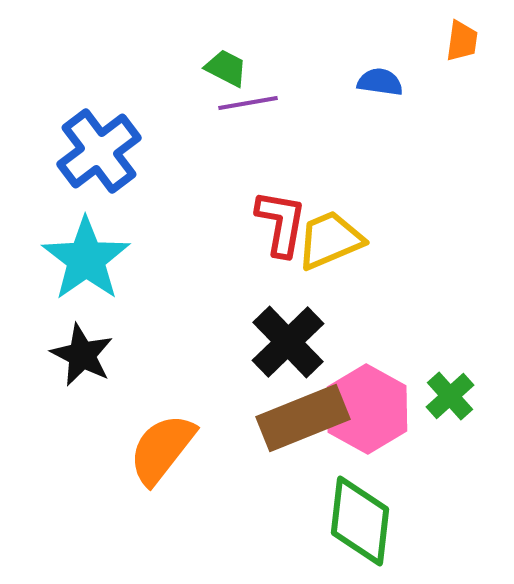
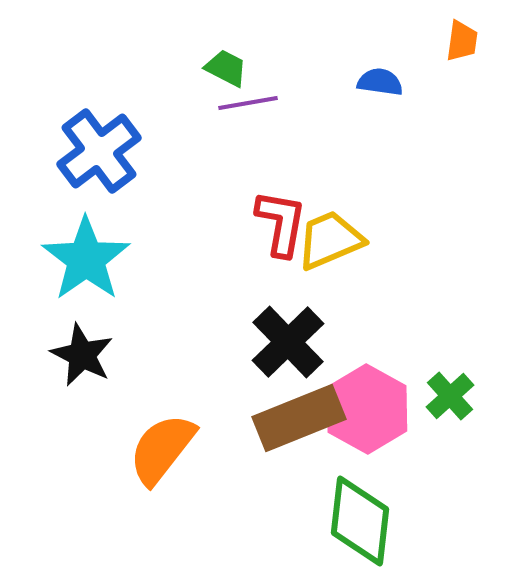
brown rectangle: moved 4 px left
